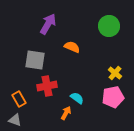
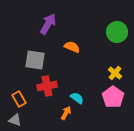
green circle: moved 8 px right, 6 px down
pink pentagon: rotated 25 degrees counterclockwise
